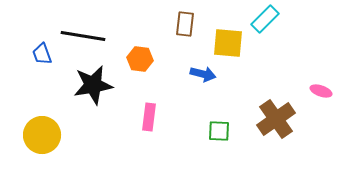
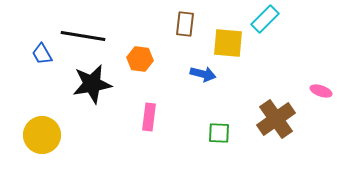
blue trapezoid: rotated 10 degrees counterclockwise
black star: moved 1 px left, 1 px up
green square: moved 2 px down
